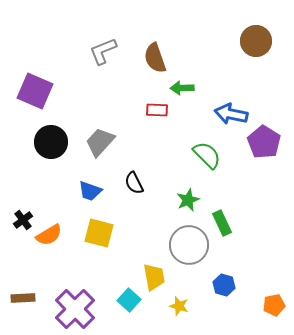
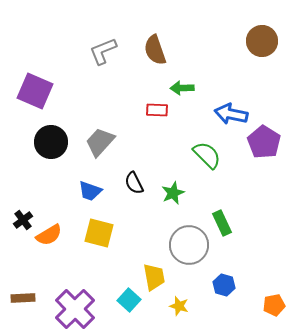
brown circle: moved 6 px right
brown semicircle: moved 8 px up
green star: moved 15 px left, 7 px up
